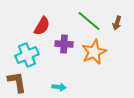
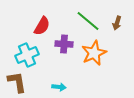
green line: moved 1 px left
orange star: moved 1 px down
